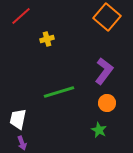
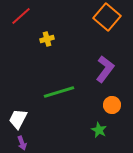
purple L-shape: moved 1 px right, 2 px up
orange circle: moved 5 px right, 2 px down
white trapezoid: rotated 15 degrees clockwise
